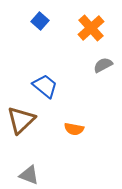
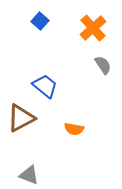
orange cross: moved 2 px right
gray semicircle: rotated 84 degrees clockwise
brown triangle: moved 2 px up; rotated 16 degrees clockwise
